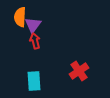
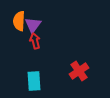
orange semicircle: moved 1 px left, 4 px down
